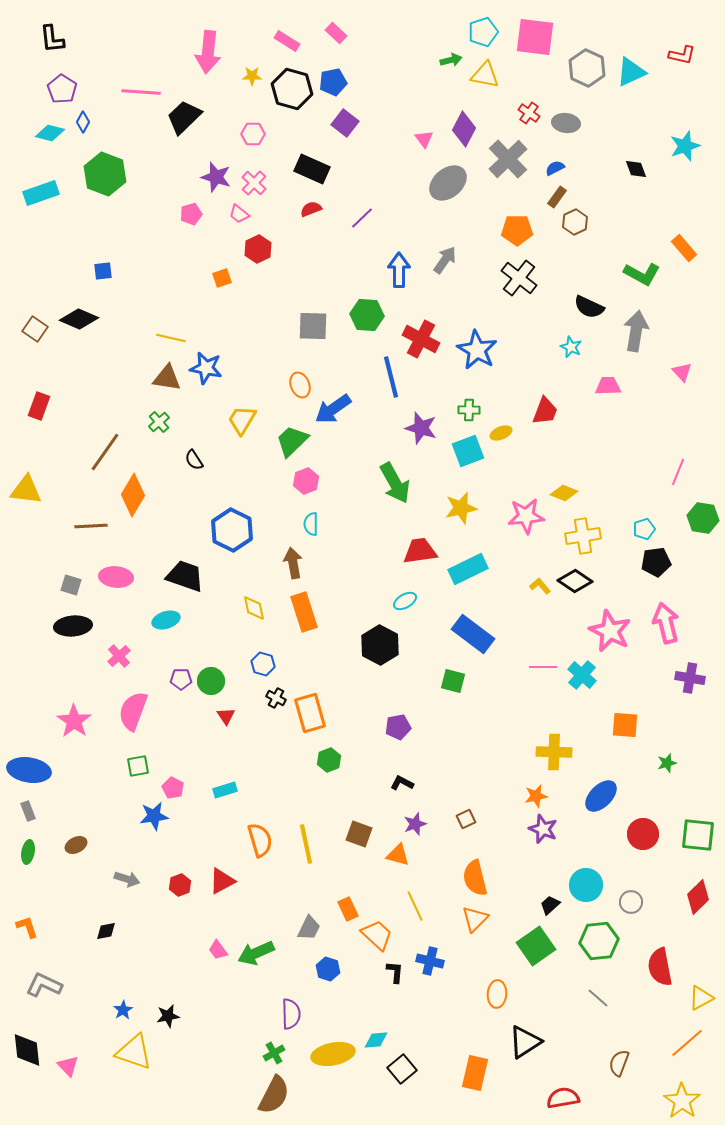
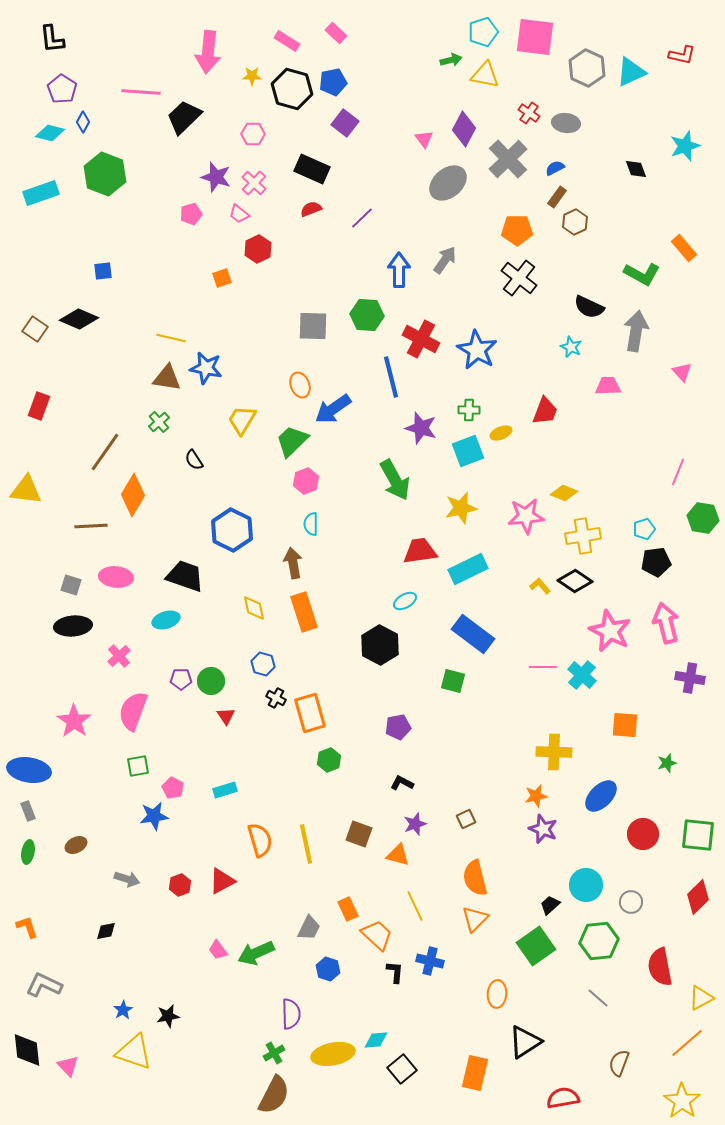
green arrow at (395, 483): moved 3 px up
